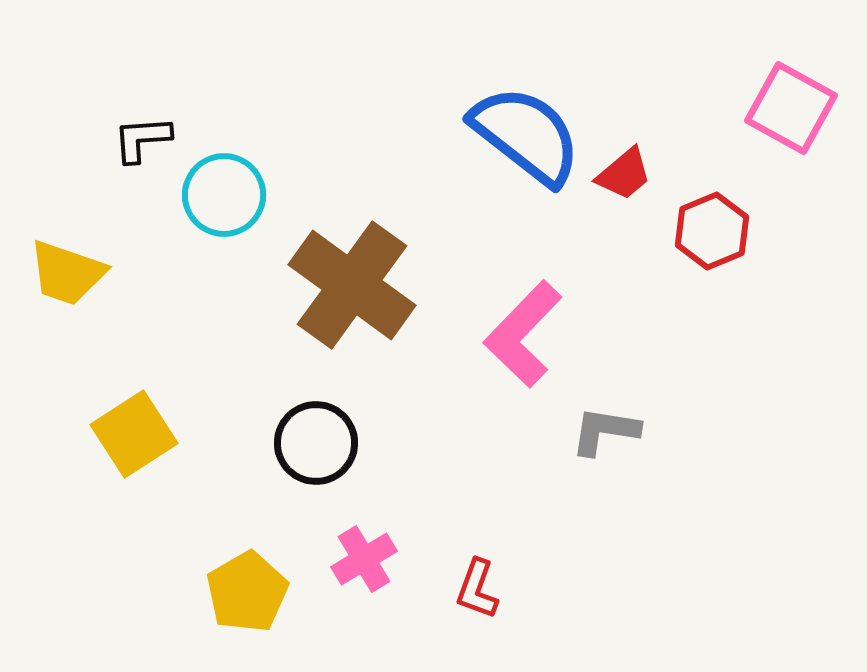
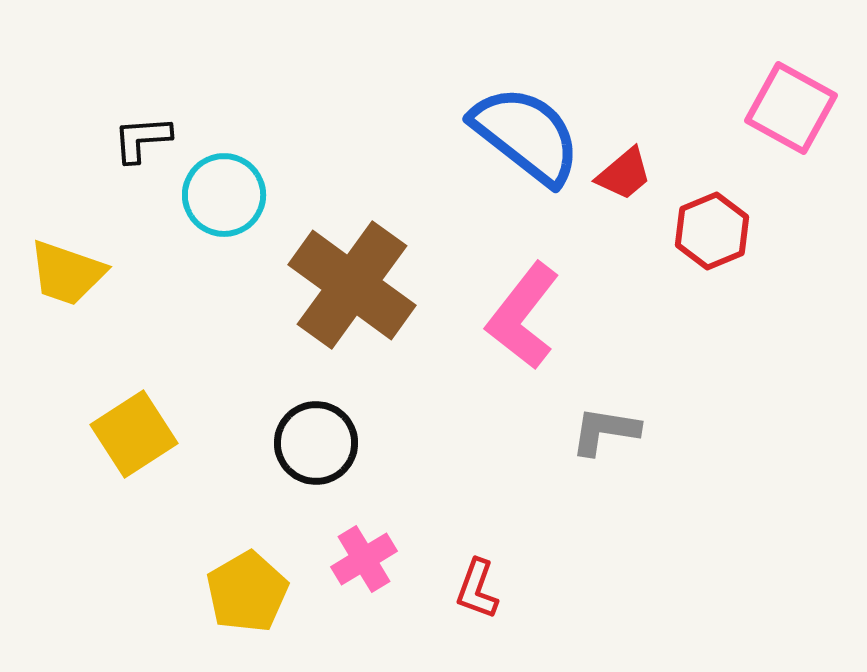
pink L-shape: moved 18 px up; rotated 6 degrees counterclockwise
